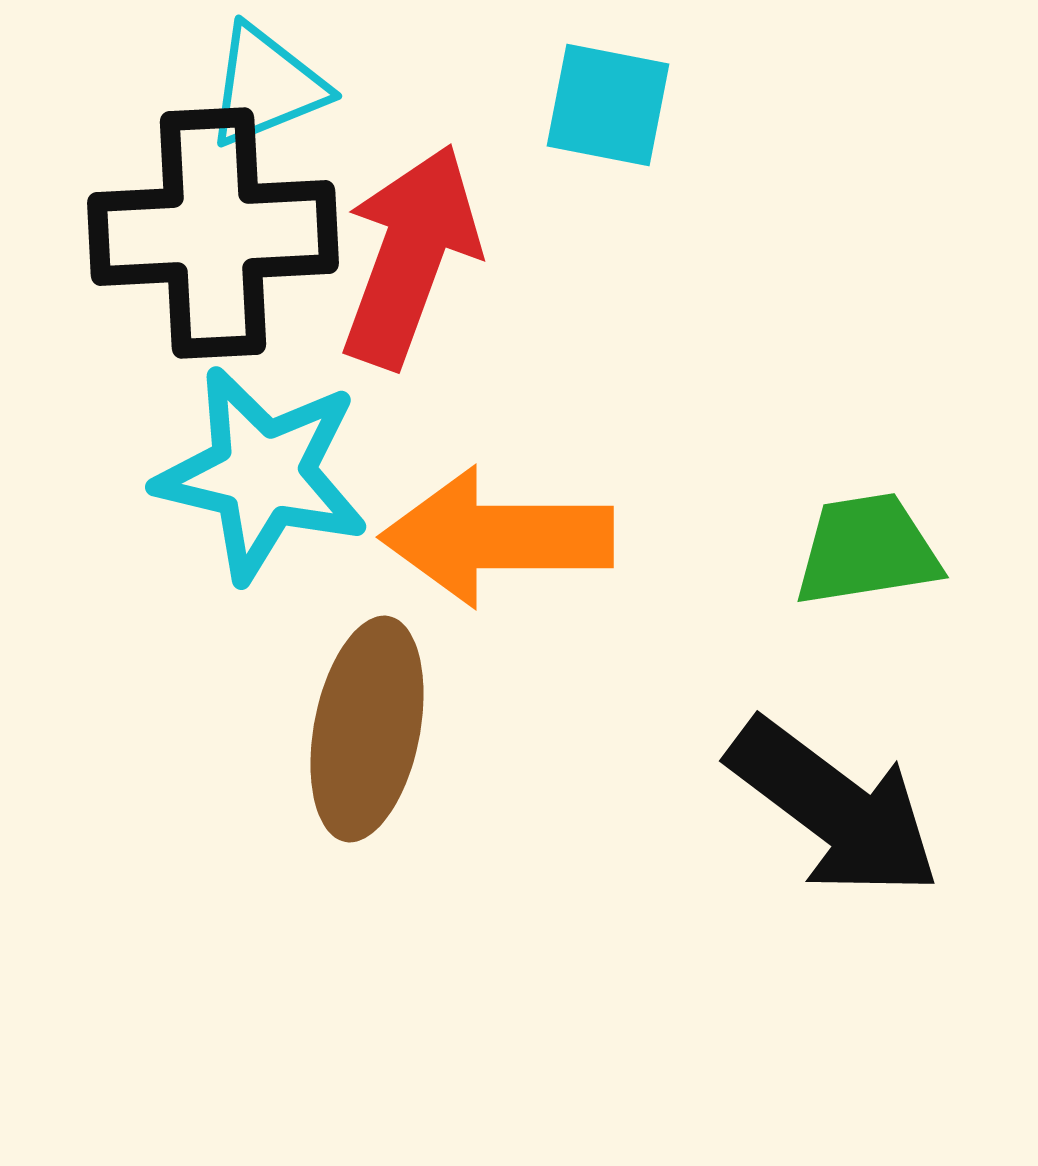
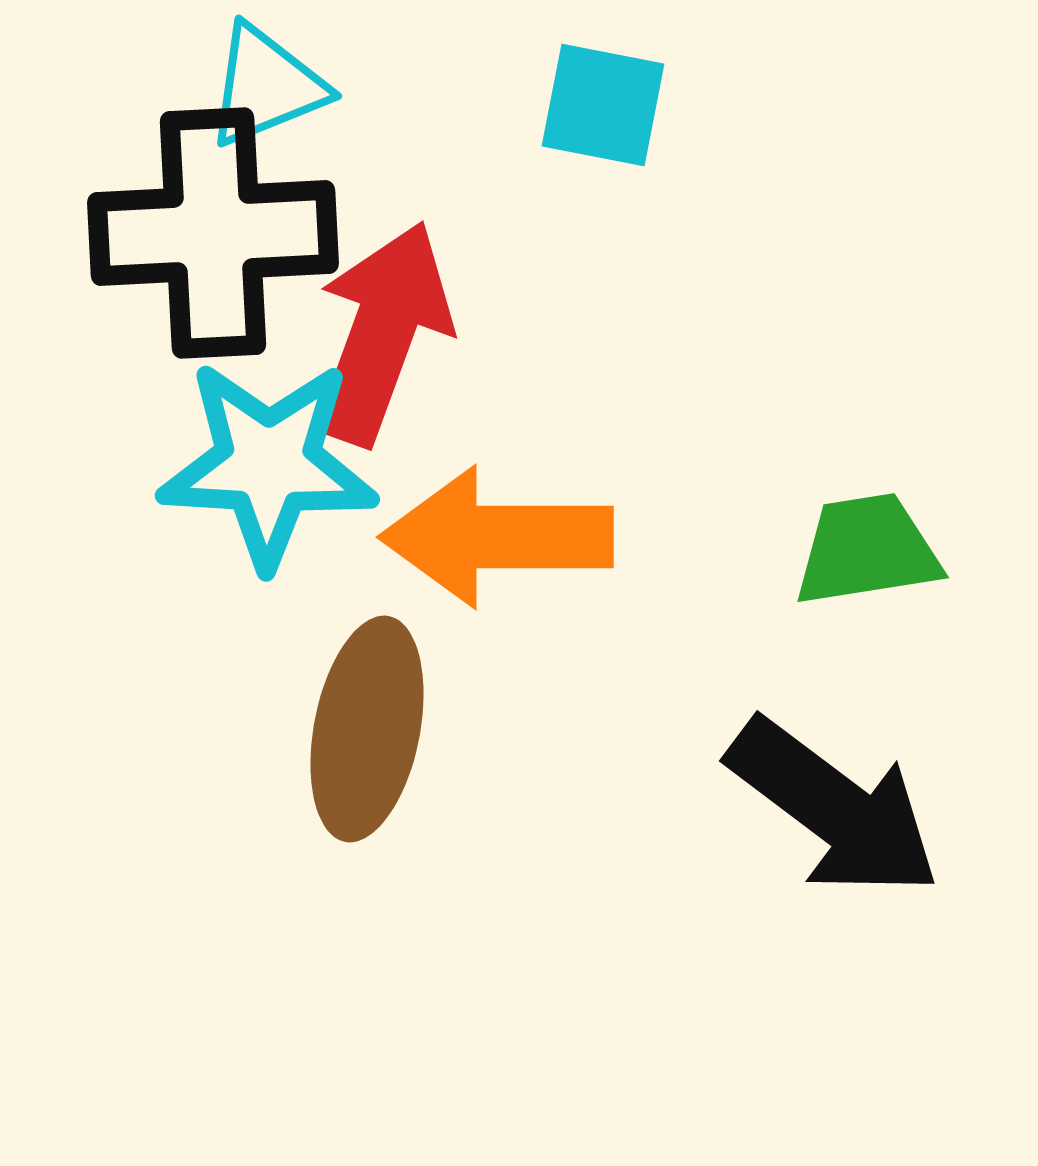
cyan square: moved 5 px left
red arrow: moved 28 px left, 77 px down
cyan star: moved 6 px right, 10 px up; rotated 10 degrees counterclockwise
